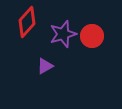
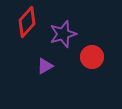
red circle: moved 21 px down
